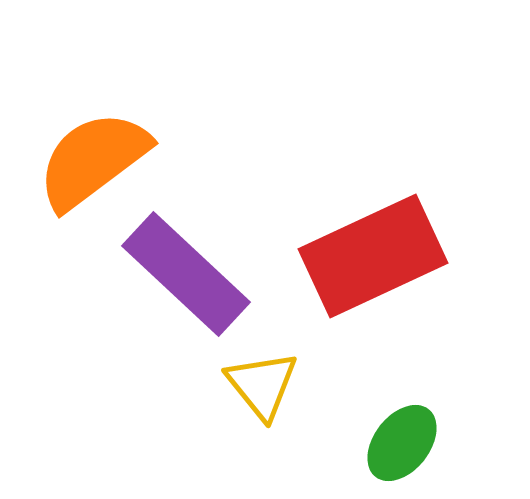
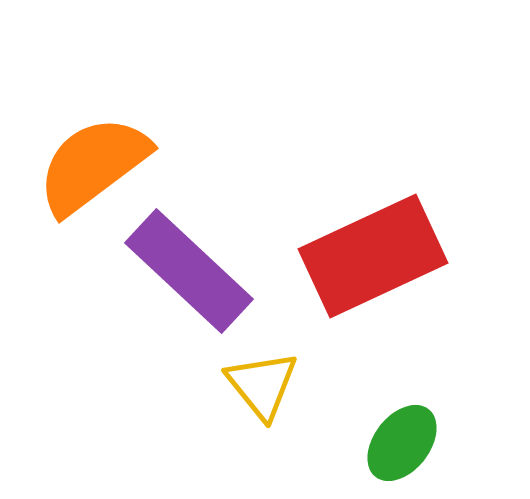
orange semicircle: moved 5 px down
purple rectangle: moved 3 px right, 3 px up
